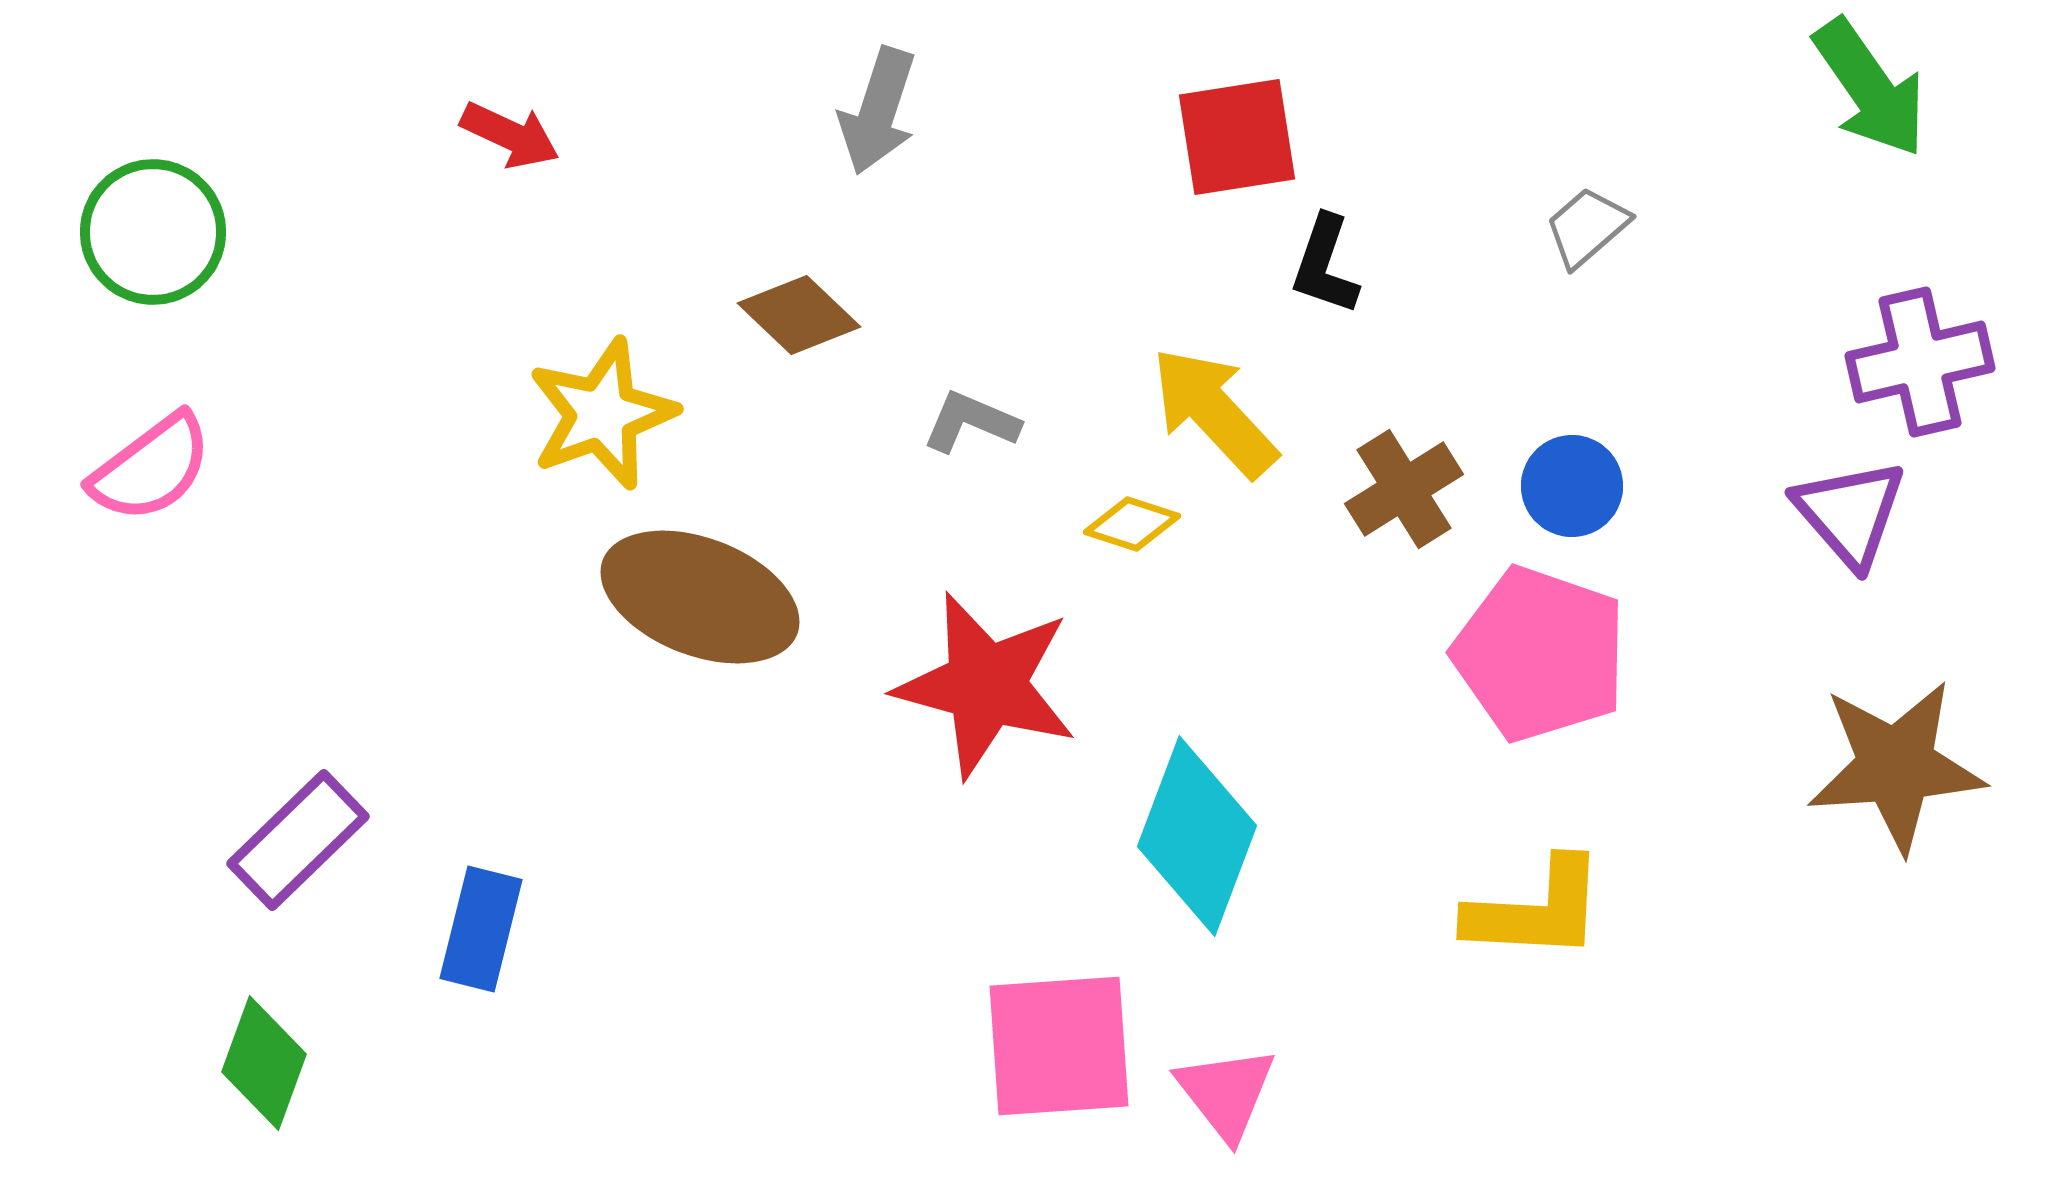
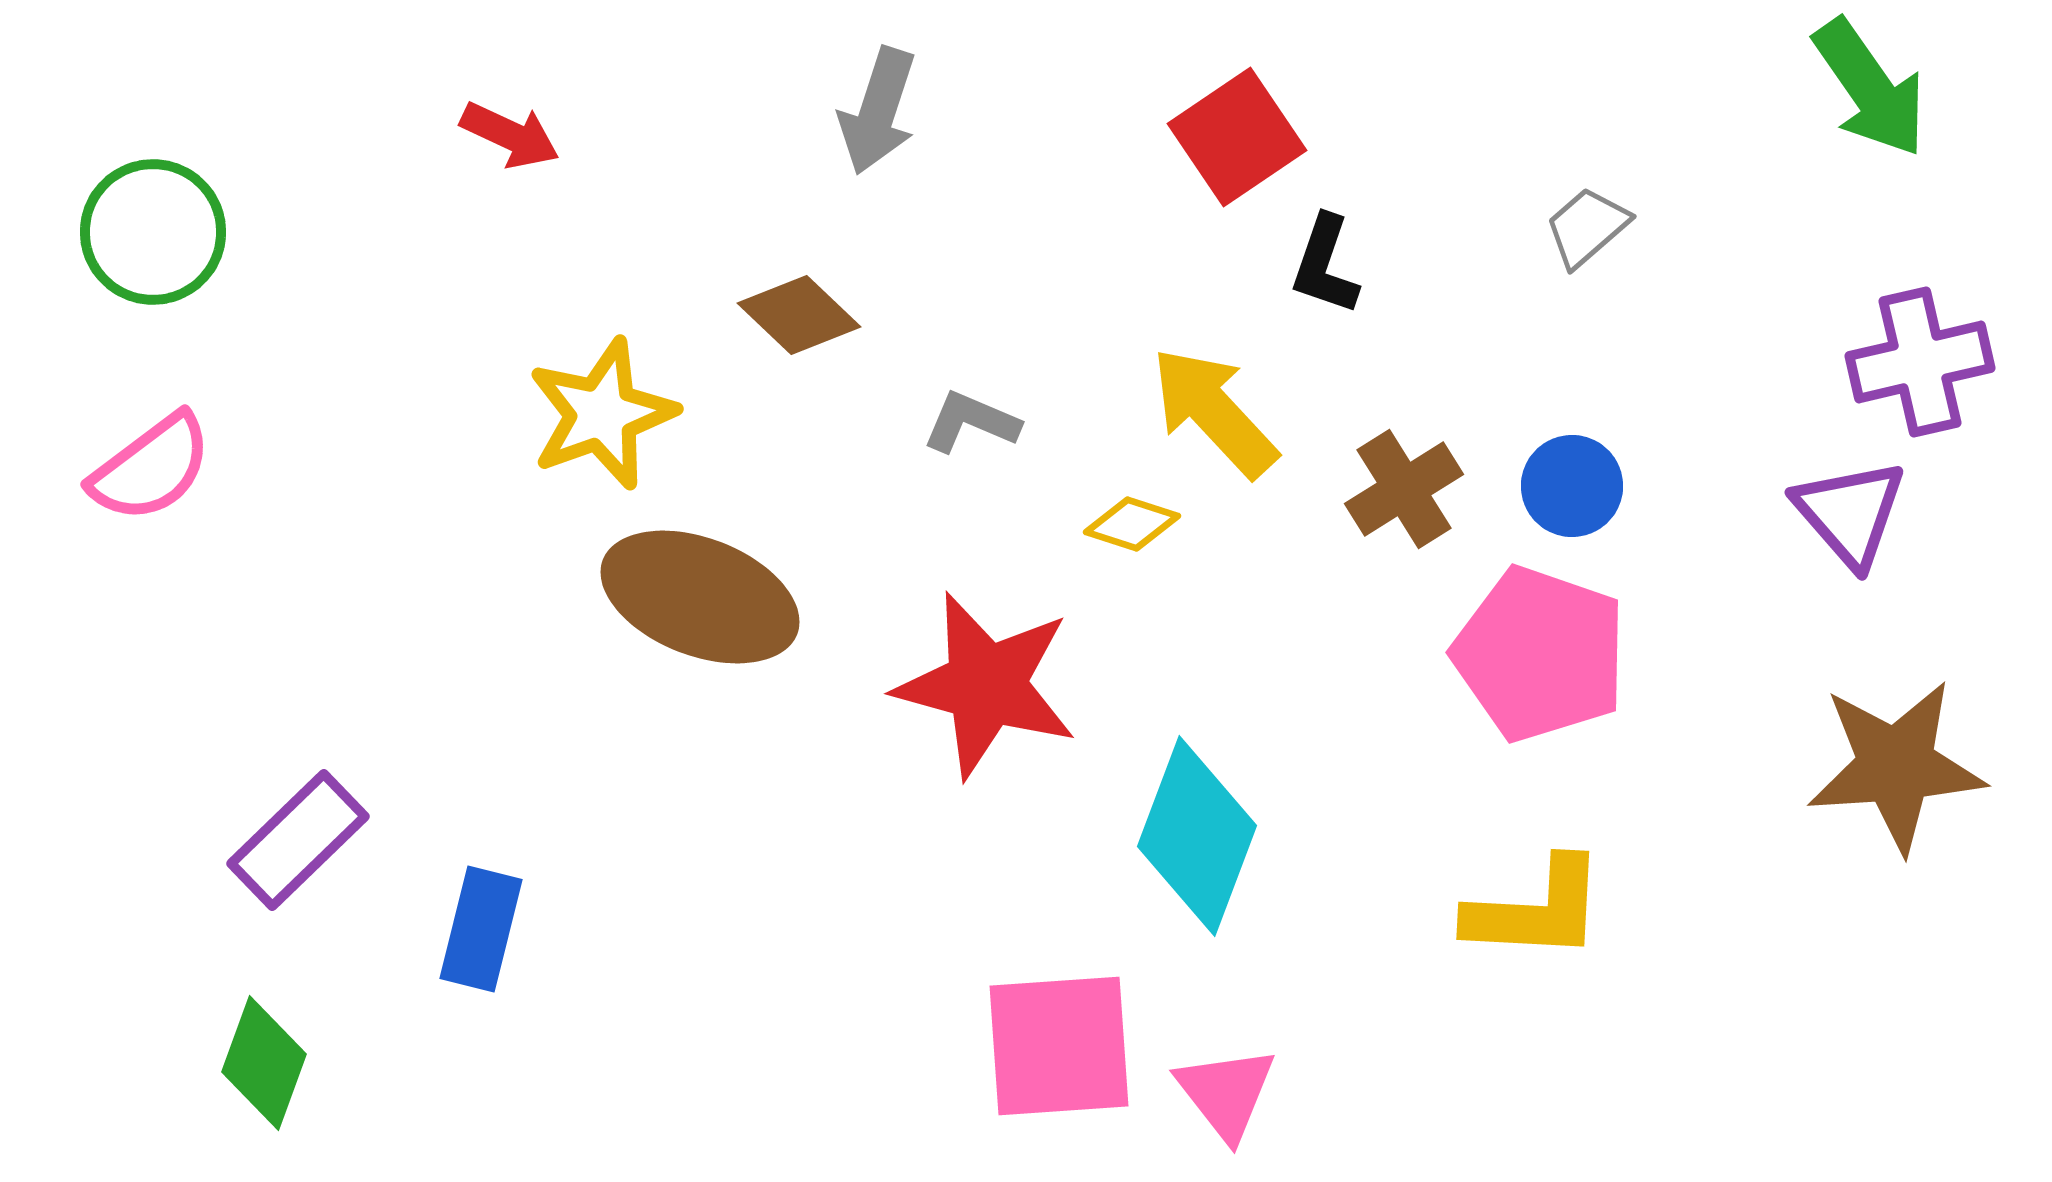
red square: rotated 25 degrees counterclockwise
